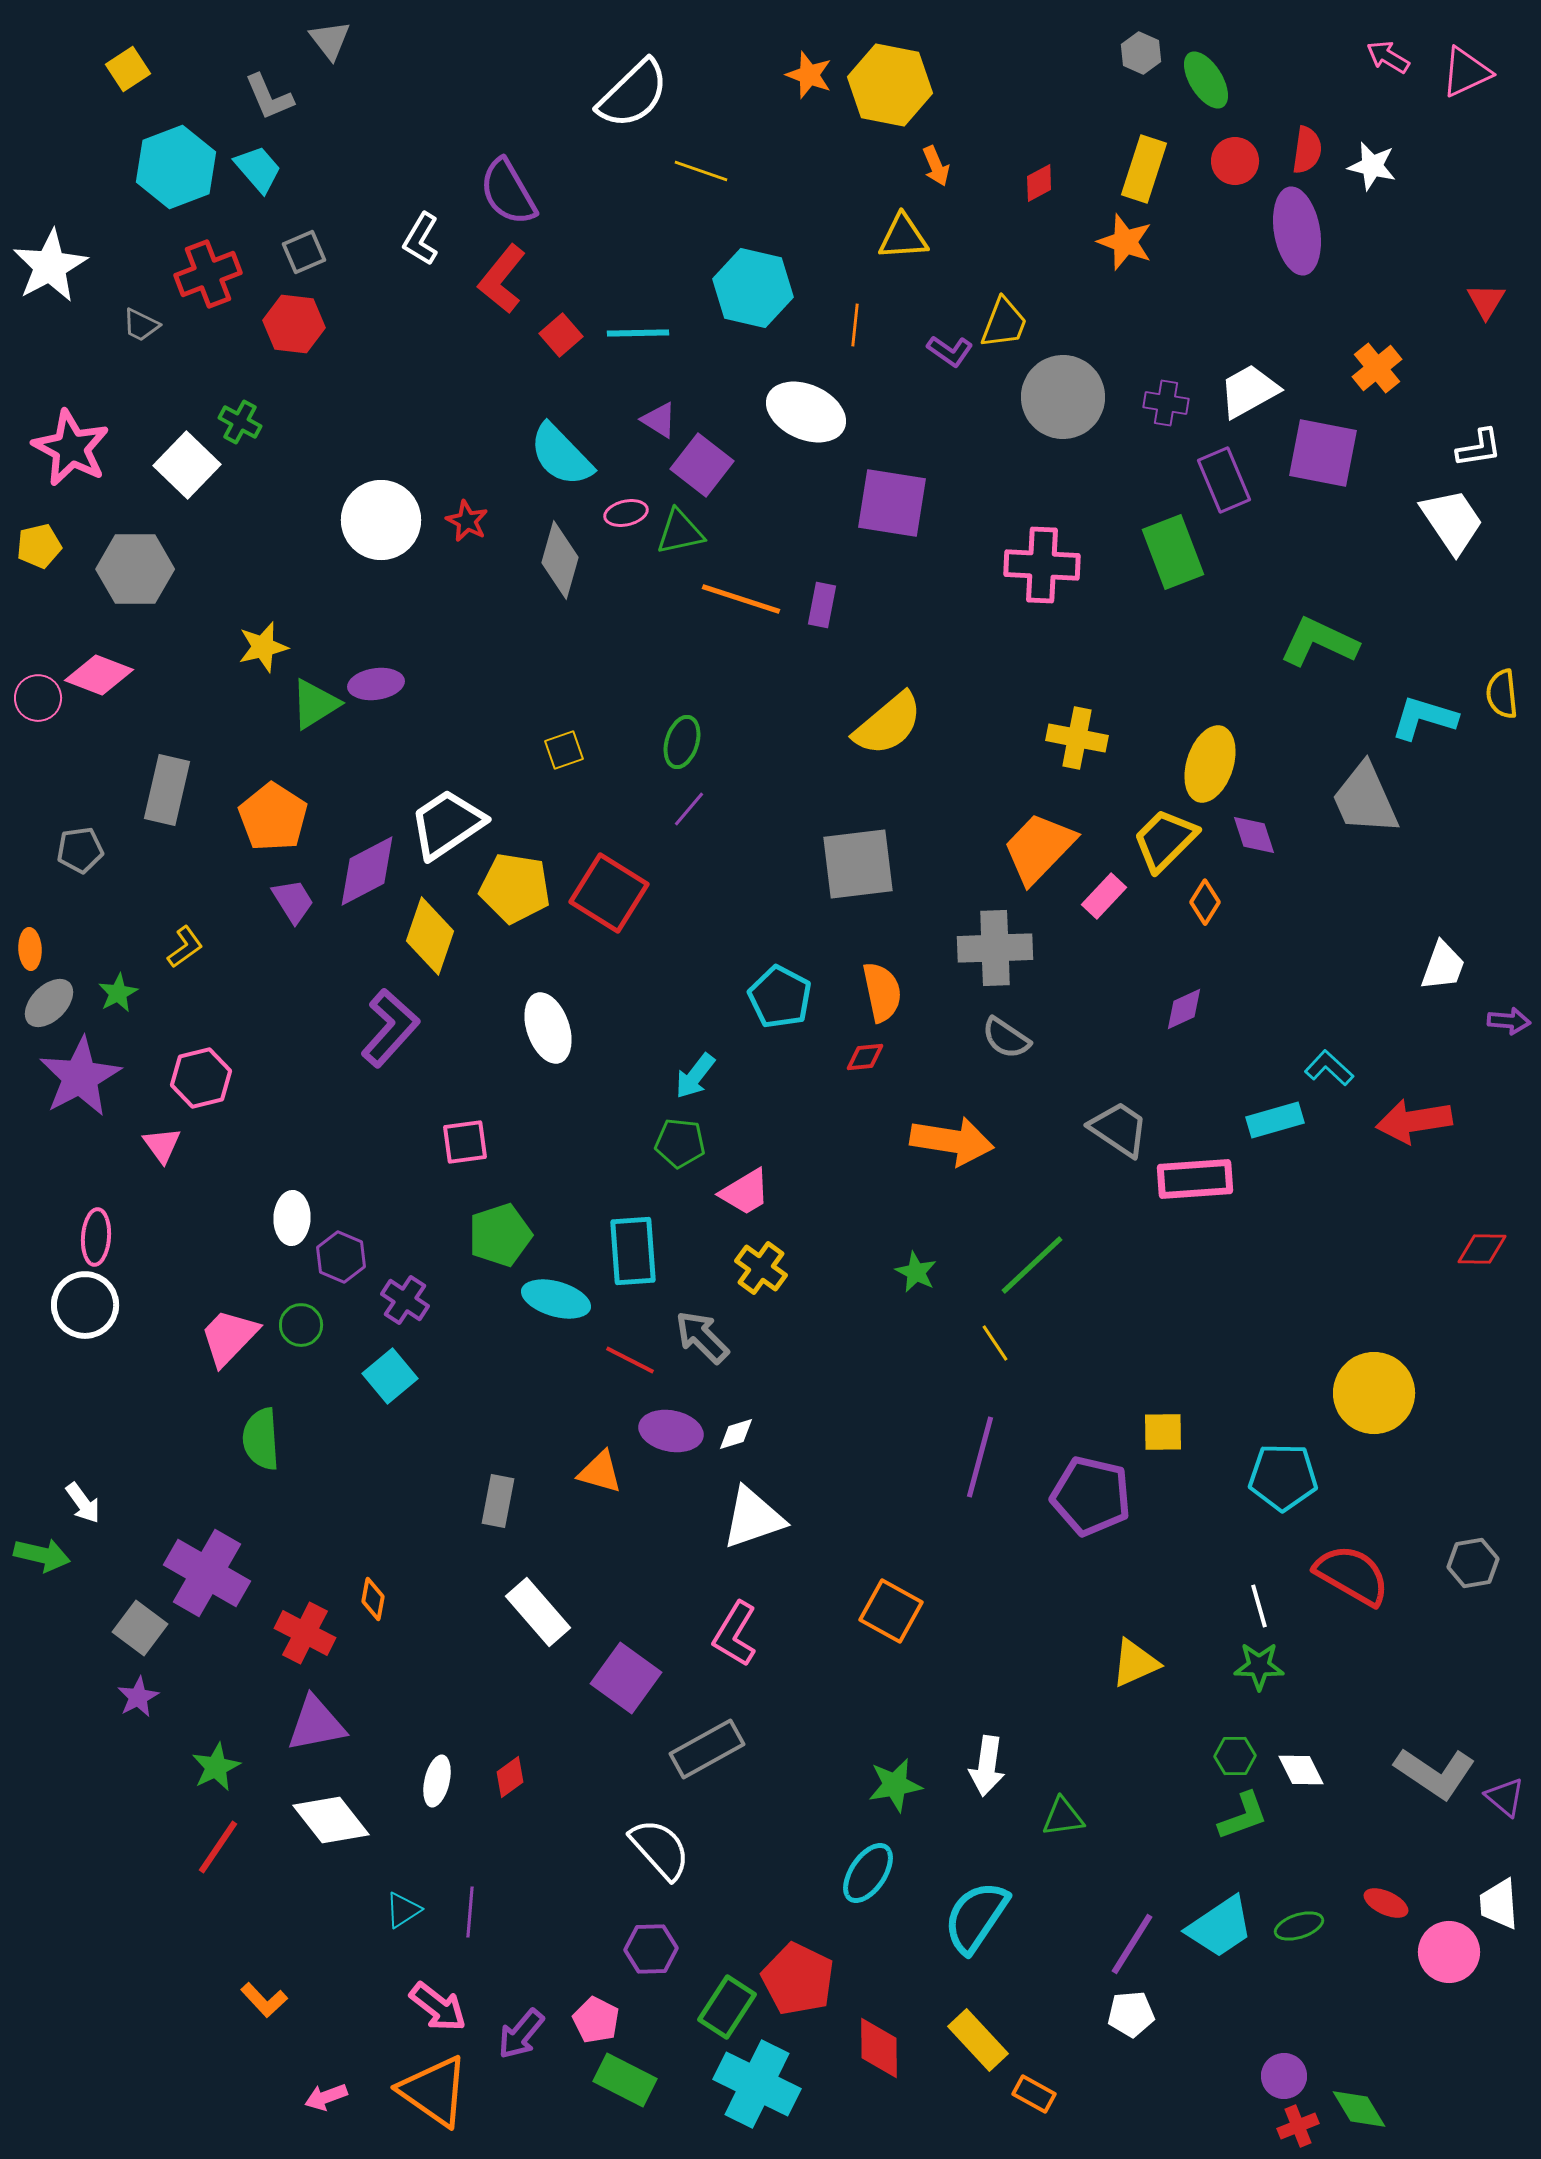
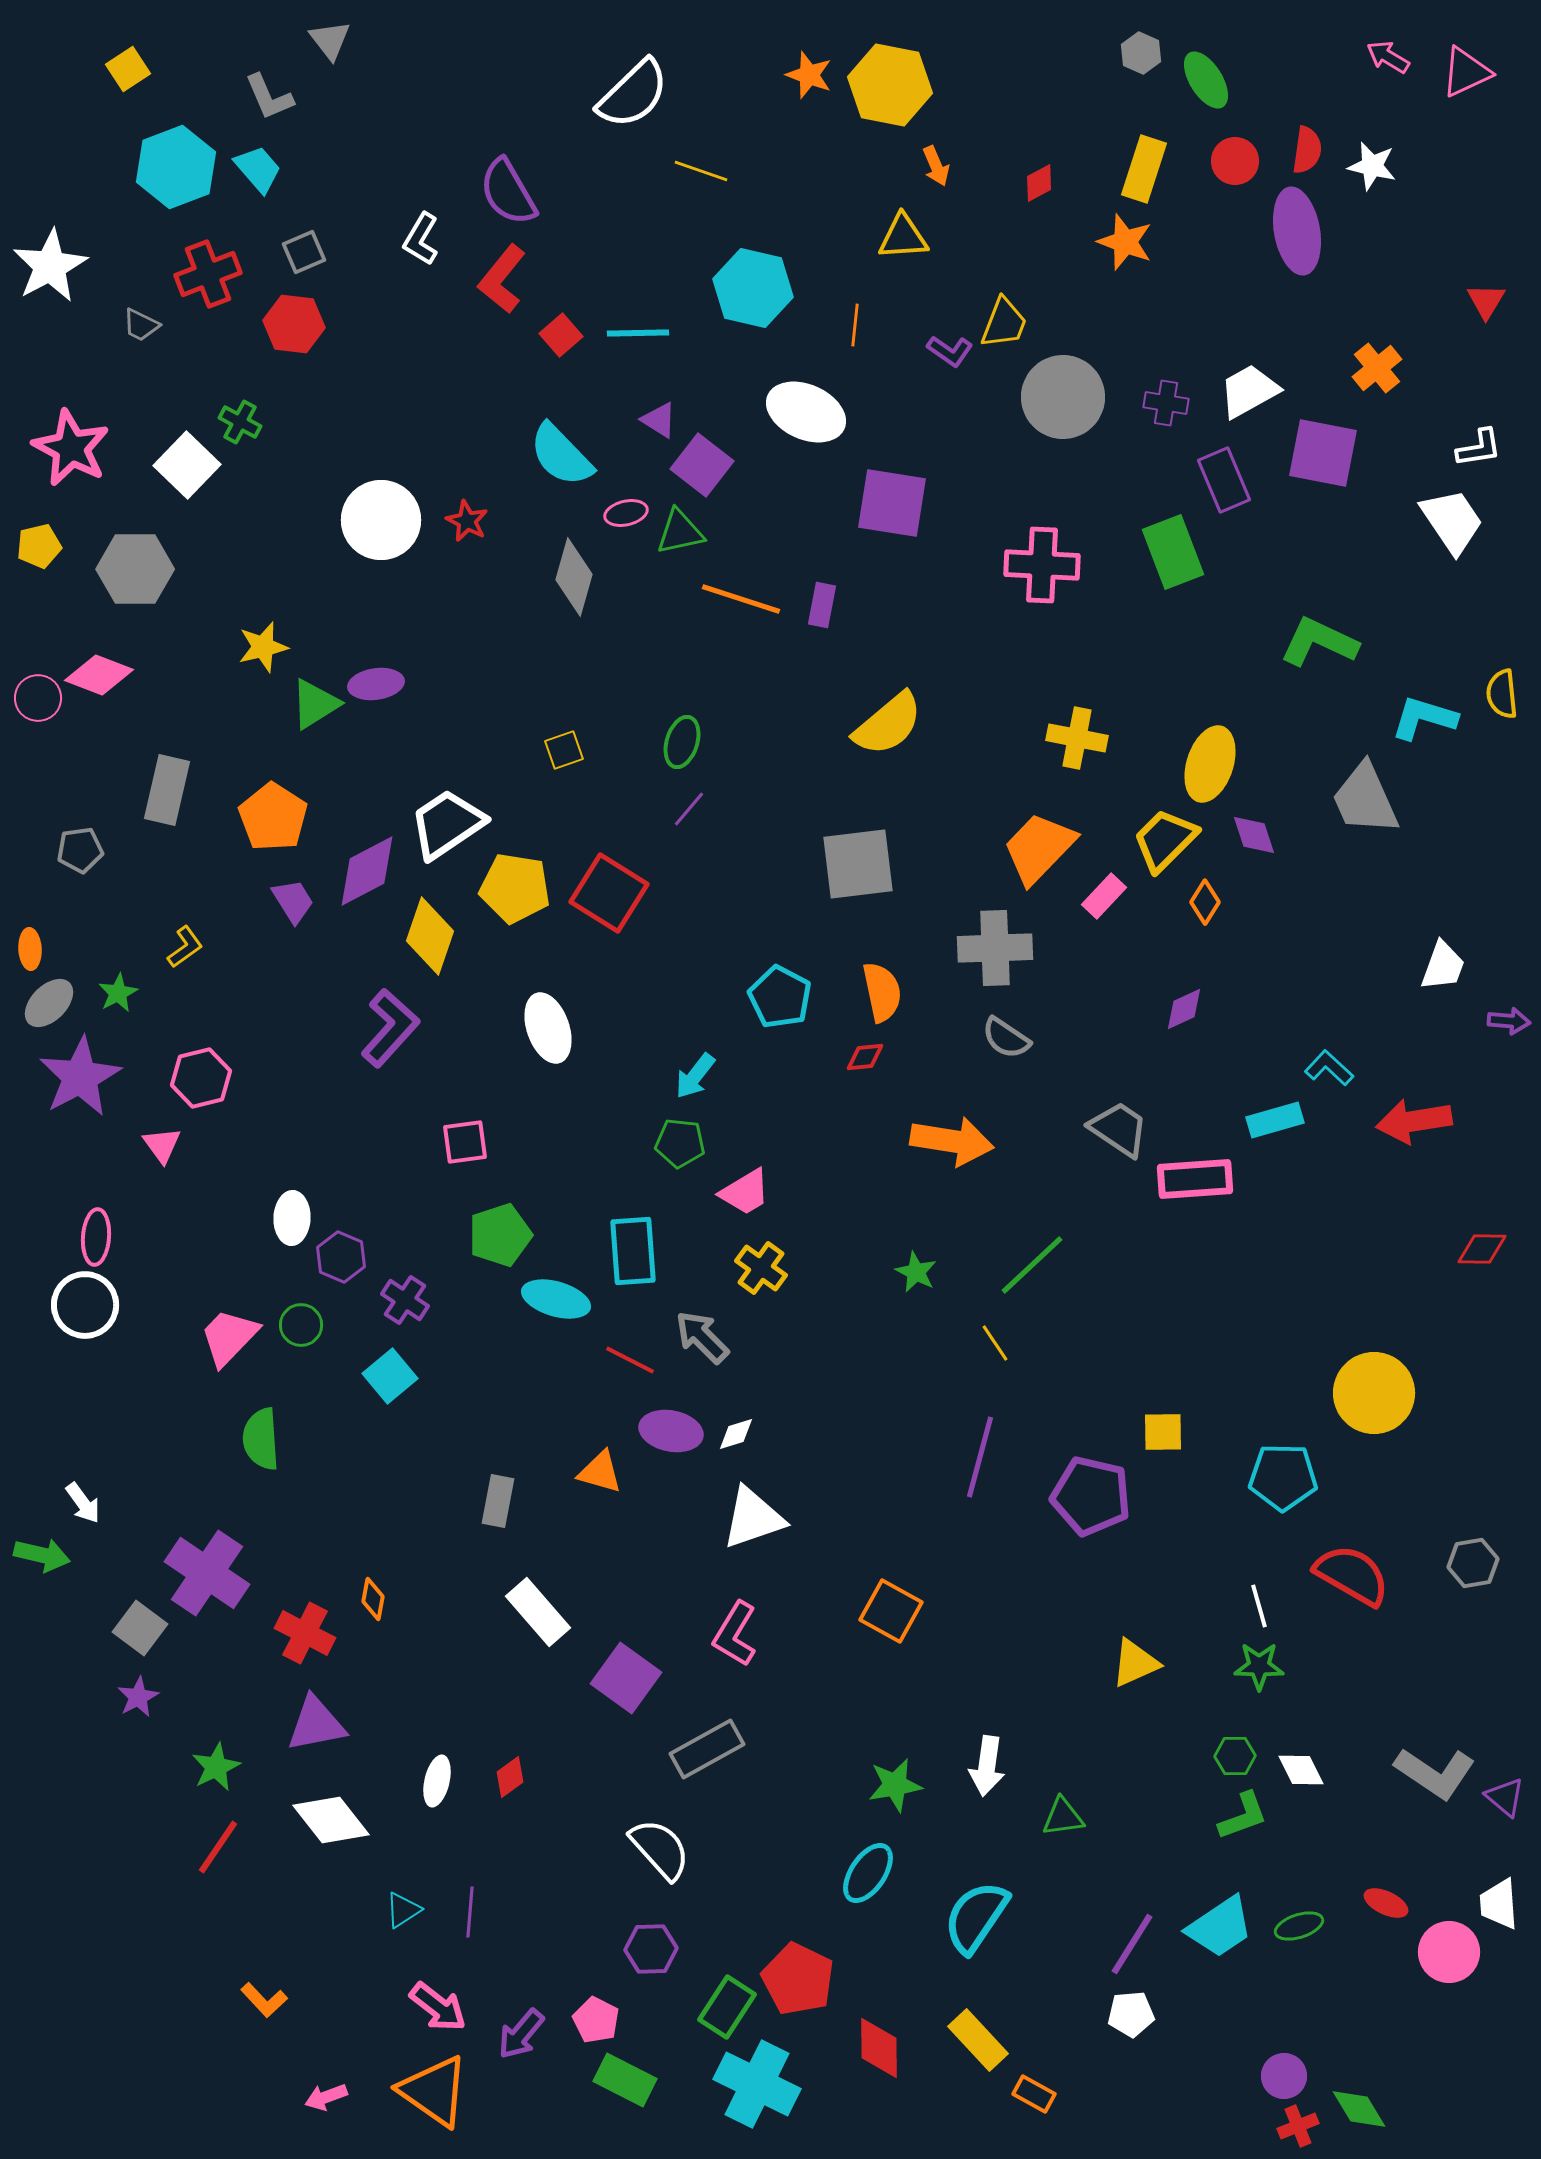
gray diamond at (560, 560): moved 14 px right, 17 px down
purple cross at (207, 1573): rotated 4 degrees clockwise
